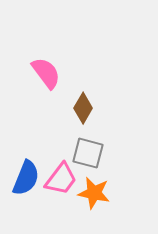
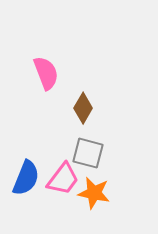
pink semicircle: rotated 16 degrees clockwise
pink trapezoid: moved 2 px right
